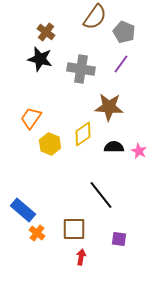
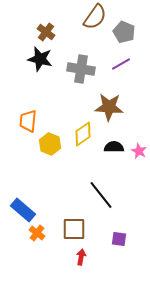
purple line: rotated 24 degrees clockwise
orange trapezoid: moved 3 px left, 3 px down; rotated 30 degrees counterclockwise
